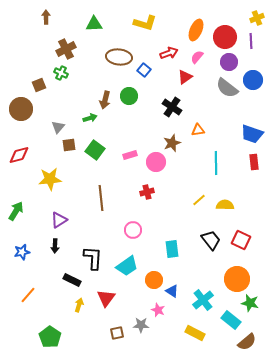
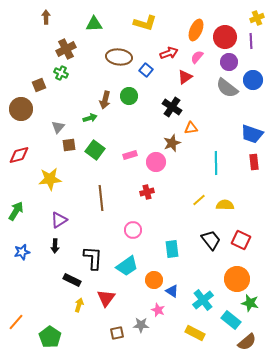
blue square at (144, 70): moved 2 px right
orange triangle at (198, 130): moved 7 px left, 2 px up
orange line at (28, 295): moved 12 px left, 27 px down
